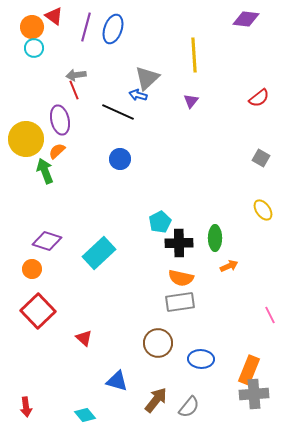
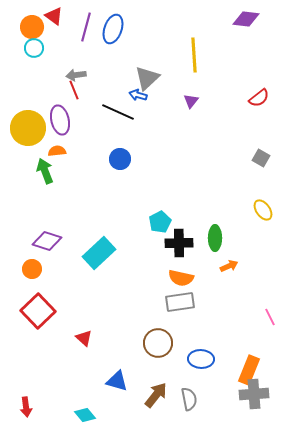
yellow circle at (26, 139): moved 2 px right, 11 px up
orange semicircle at (57, 151): rotated 36 degrees clockwise
pink line at (270, 315): moved 2 px down
brown arrow at (156, 400): moved 5 px up
gray semicircle at (189, 407): moved 8 px up; rotated 50 degrees counterclockwise
